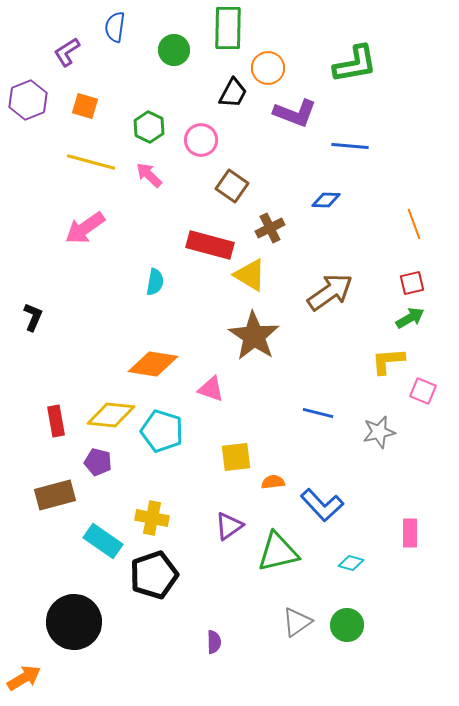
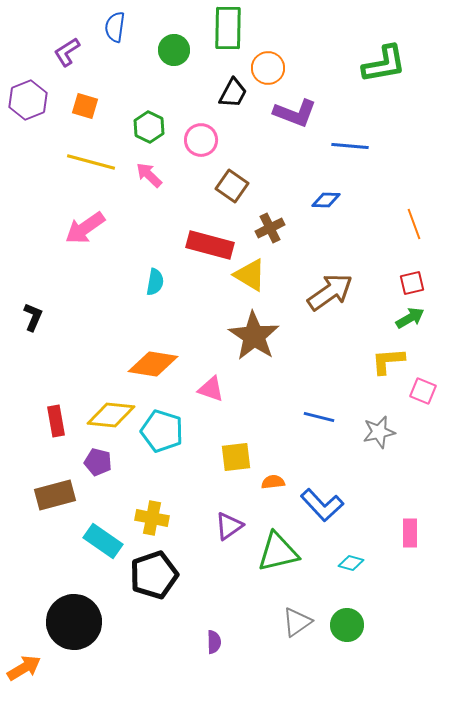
green L-shape at (355, 64): moved 29 px right
blue line at (318, 413): moved 1 px right, 4 px down
orange arrow at (24, 678): moved 10 px up
